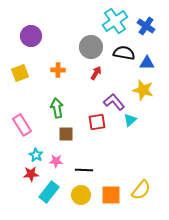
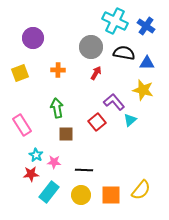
cyan cross: rotated 30 degrees counterclockwise
purple circle: moved 2 px right, 2 px down
red square: rotated 30 degrees counterclockwise
pink star: moved 2 px left, 1 px down
